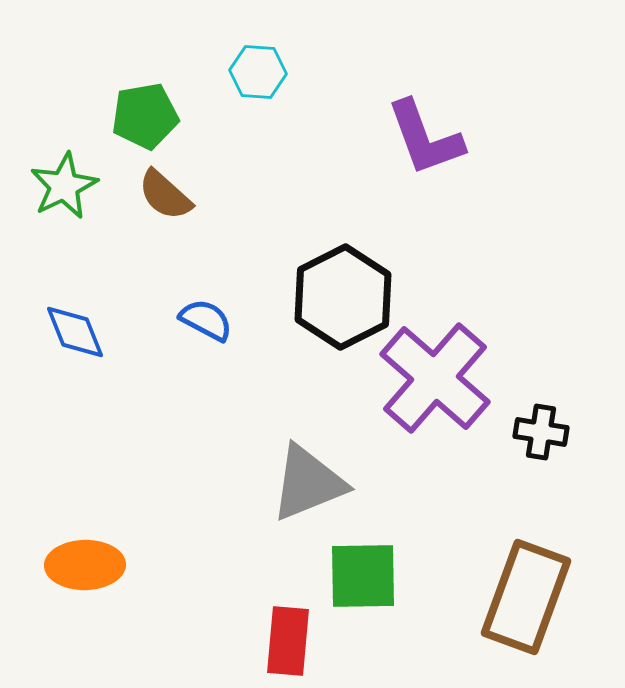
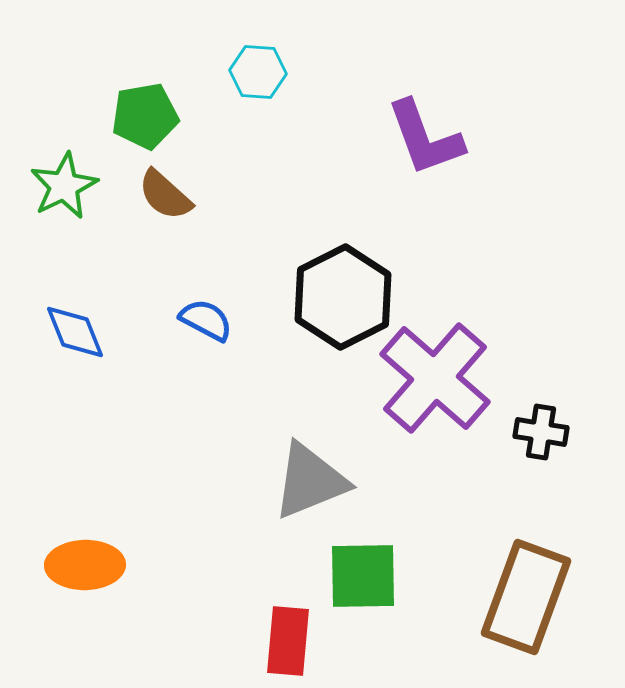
gray triangle: moved 2 px right, 2 px up
